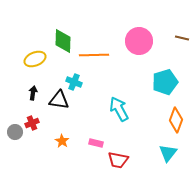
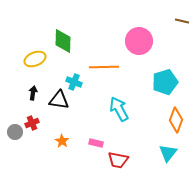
brown line: moved 17 px up
orange line: moved 10 px right, 12 px down
